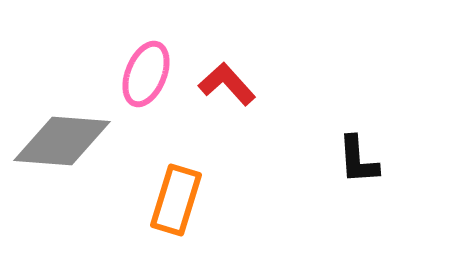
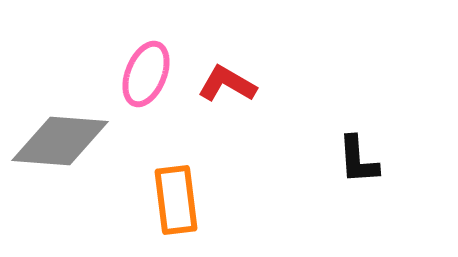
red L-shape: rotated 18 degrees counterclockwise
gray diamond: moved 2 px left
orange rectangle: rotated 24 degrees counterclockwise
